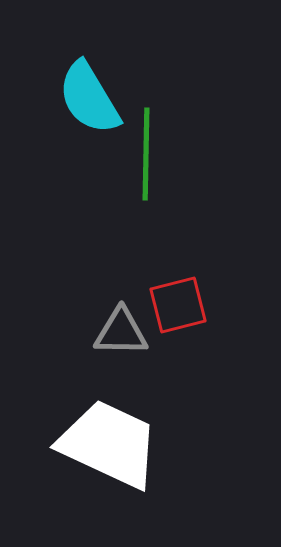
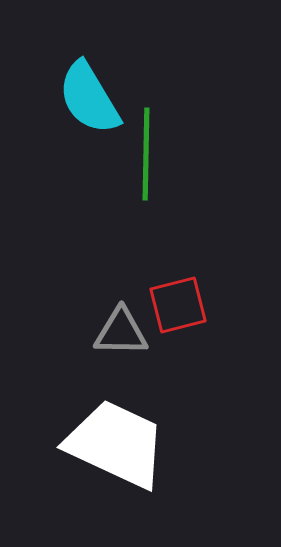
white trapezoid: moved 7 px right
